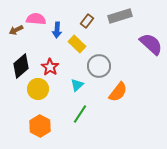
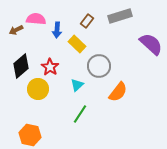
orange hexagon: moved 10 px left, 9 px down; rotated 15 degrees counterclockwise
